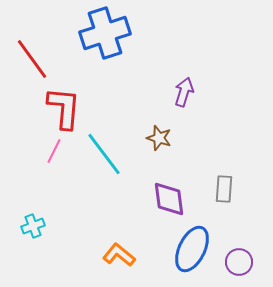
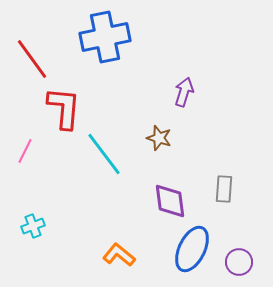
blue cross: moved 4 px down; rotated 6 degrees clockwise
pink line: moved 29 px left
purple diamond: moved 1 px right, 2 px down
